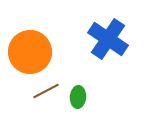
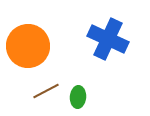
blue cross: rotated 9 degrees counterclockwise
orange circle: moved 2 px left, 6 px up
